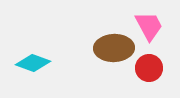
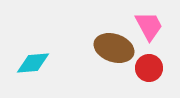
brown ellipse: rotated 21 degrees clockwise
cyan diamond: rotated 24 degrees counterclockwise
